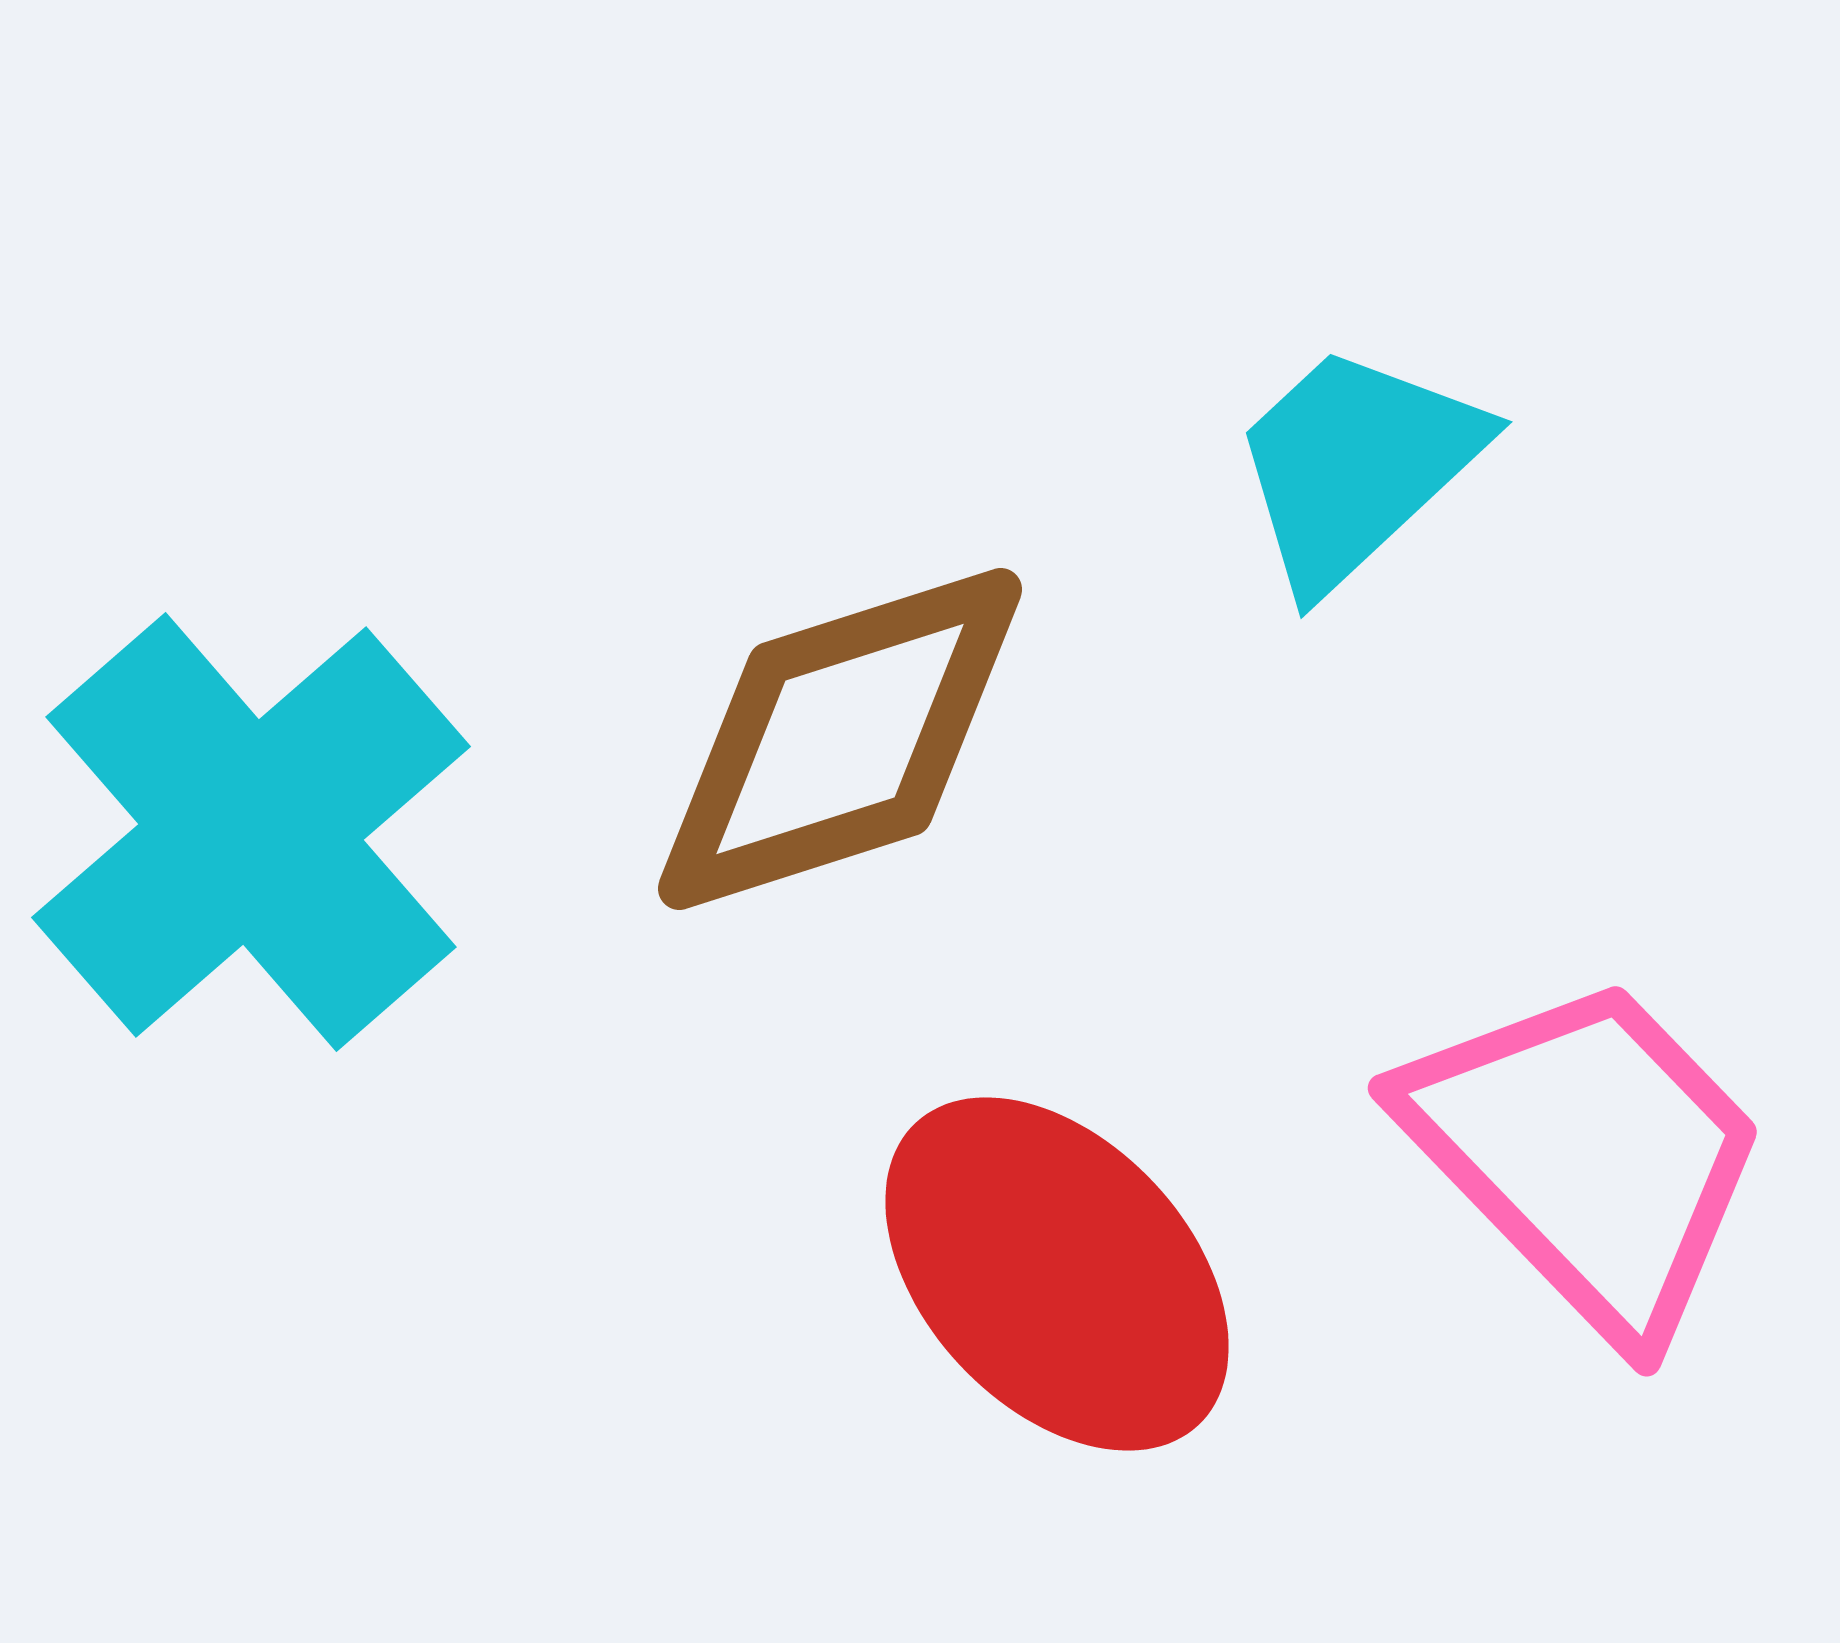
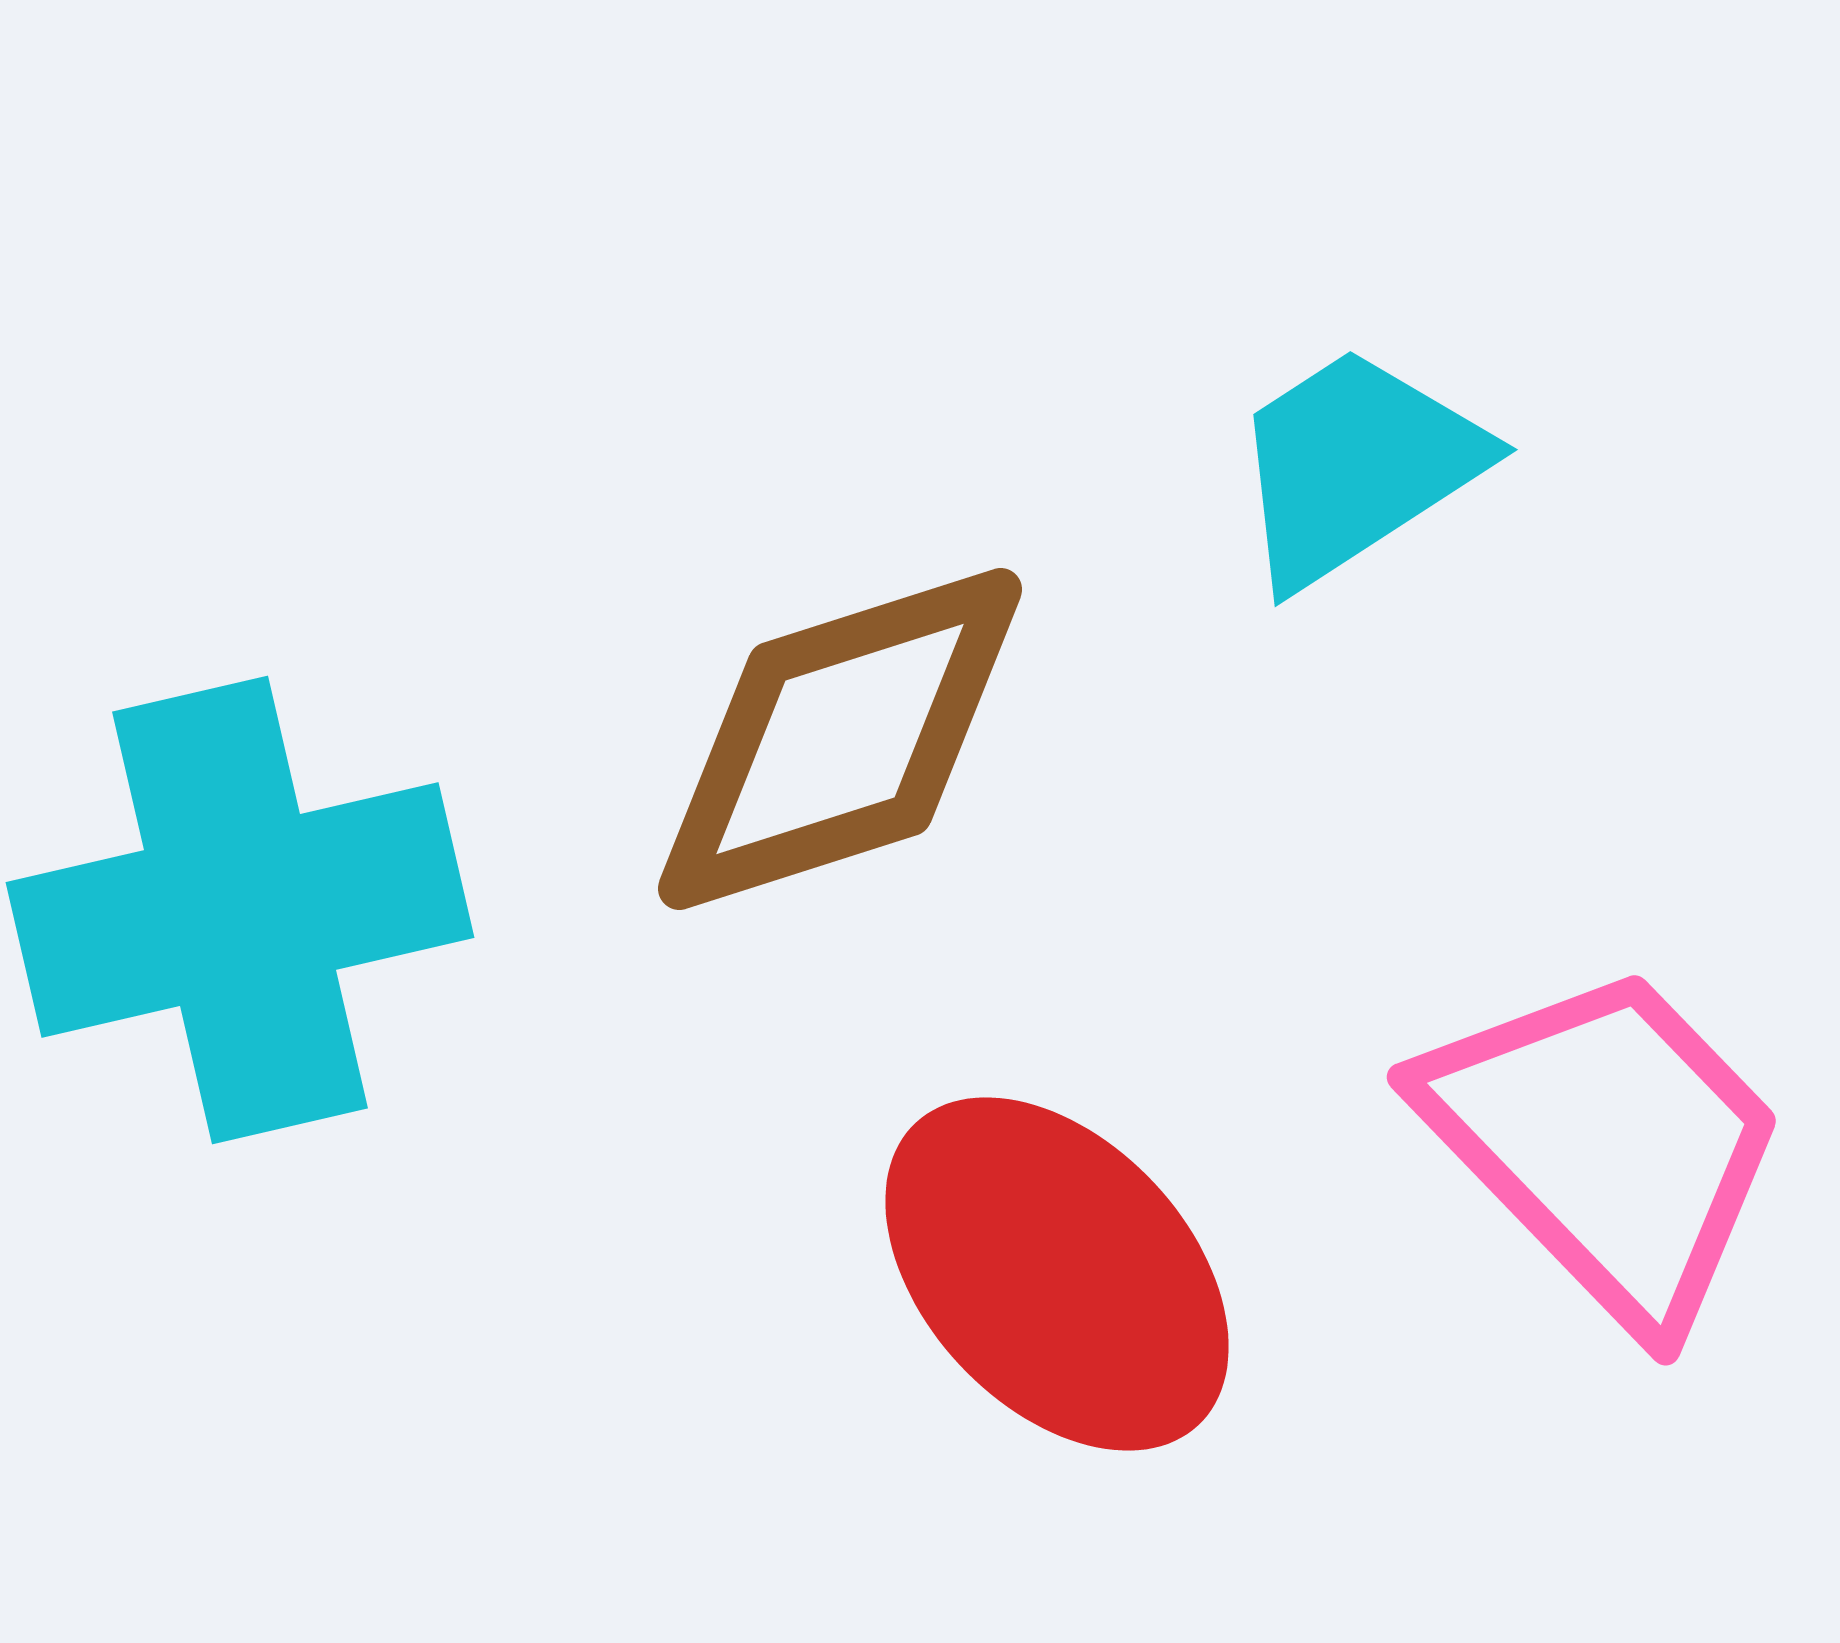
cyan trapezoid: rotated 10 degrees clockwise
cyan cross: moved 11 px left, 78 px down; rotated 28 degrees clockwise
pink trapezoid: moved 19 px right, 11 px up
